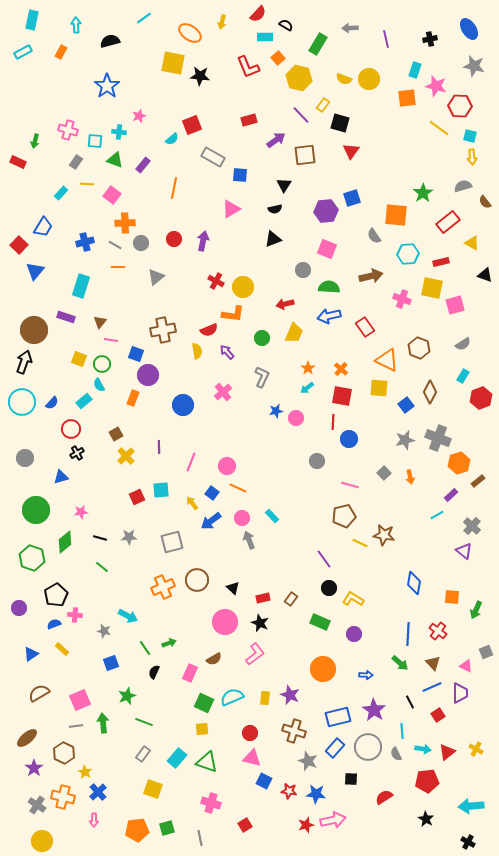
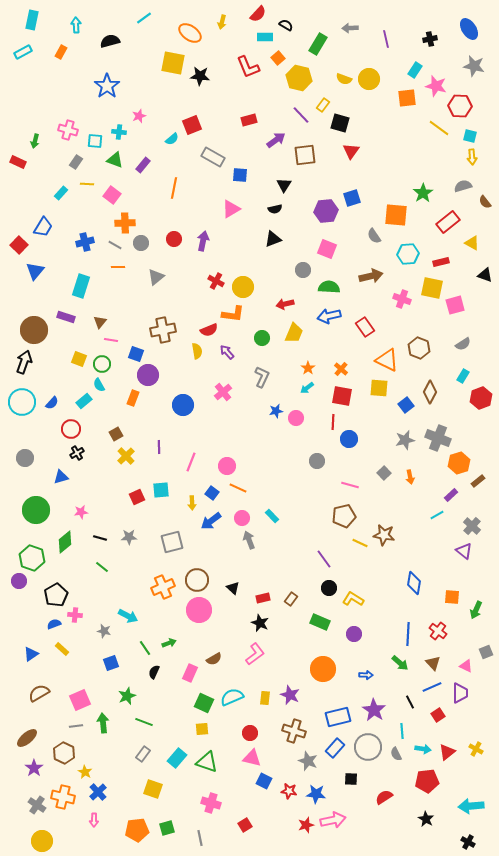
cyan rectangle at (415, 70): rotated 14 degrees clockwise
yellow arrow at (192, 503): rotated 144 degrees counterclockwise
purple circle at (19, 608): moved 27 px up
pink circle at (225, 622): moved 26 px left, 12 px up
